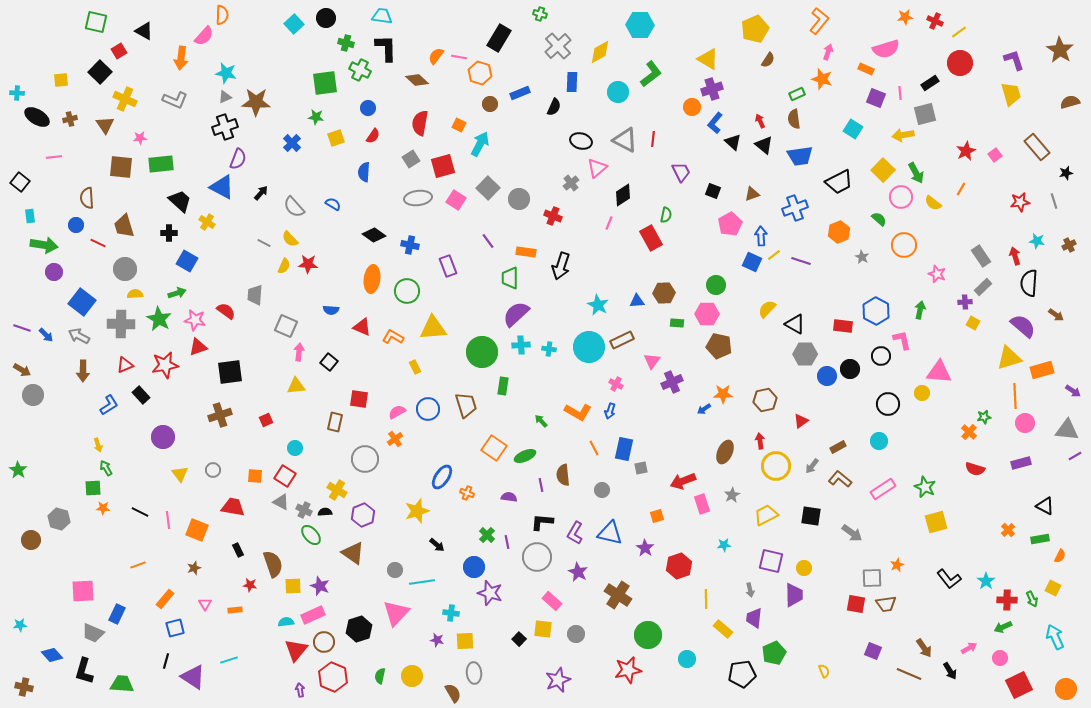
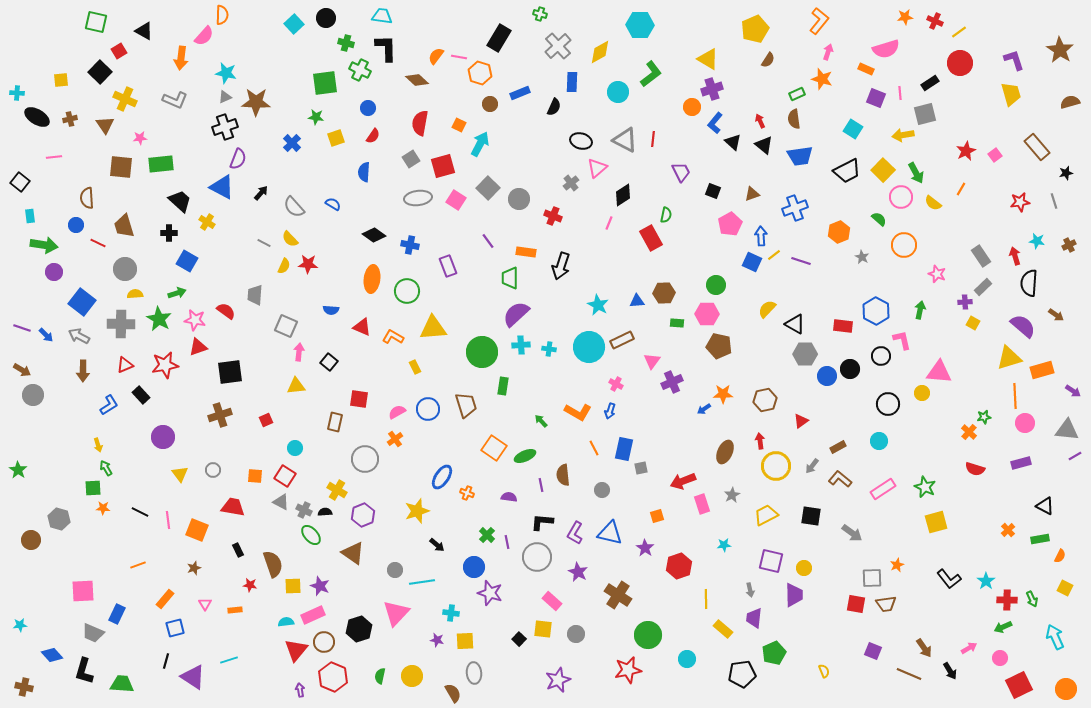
black trapezoid at (839, 182): moved 8 px right, 11 px up
yellow square at (1053, 588): moved 12 px right
